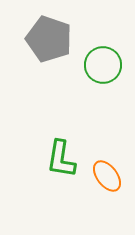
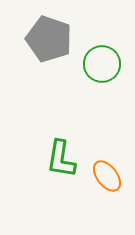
green circle: moved 1 px left, 1 px up
